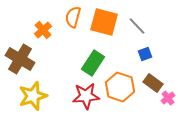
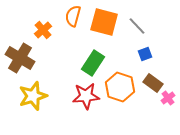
orange semicircle: moved 1 px up
brown cross: moved 1 px up
